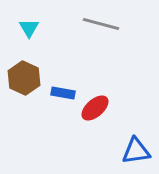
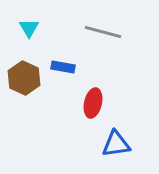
gray line: moved 2 px right, 8 px down
blue rectangle: moved 26 px up
red ellipse: moved 2 px left, 5 px up; rotated 36 degrees counterclockwise
blue triangle: moved 20 px left, 7 px up
